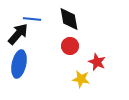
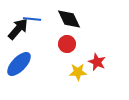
black diamond: rotated 15 degrees counterclockwise
black arrow: moved 5 px up
red circle: moved 3 px left, 2 px up
blue ellipse: rotated 32 degrees clockwise
yellow star: moved 3 px left, 7 px up; rotated 12 degrees counterclockwise
